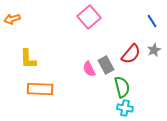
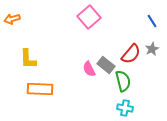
gray star: moved 2 px left, 1 px up
gray rectangle: rotated 24 degrees counterclockwise
green semicircle: moved 1 px right, 6 px up
